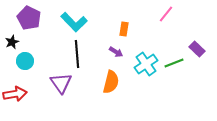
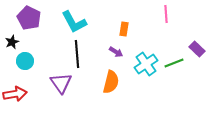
pink line: rotated 42 degrees counterclockwise
cyan L-shape: rotated 16 degrees clockwise
